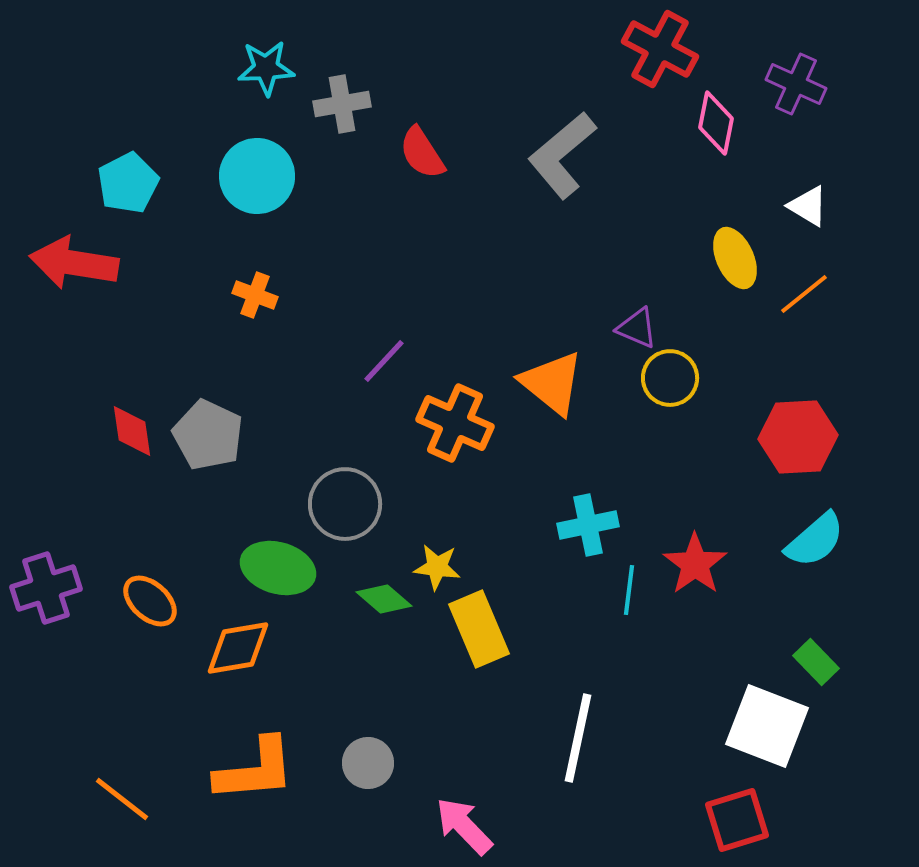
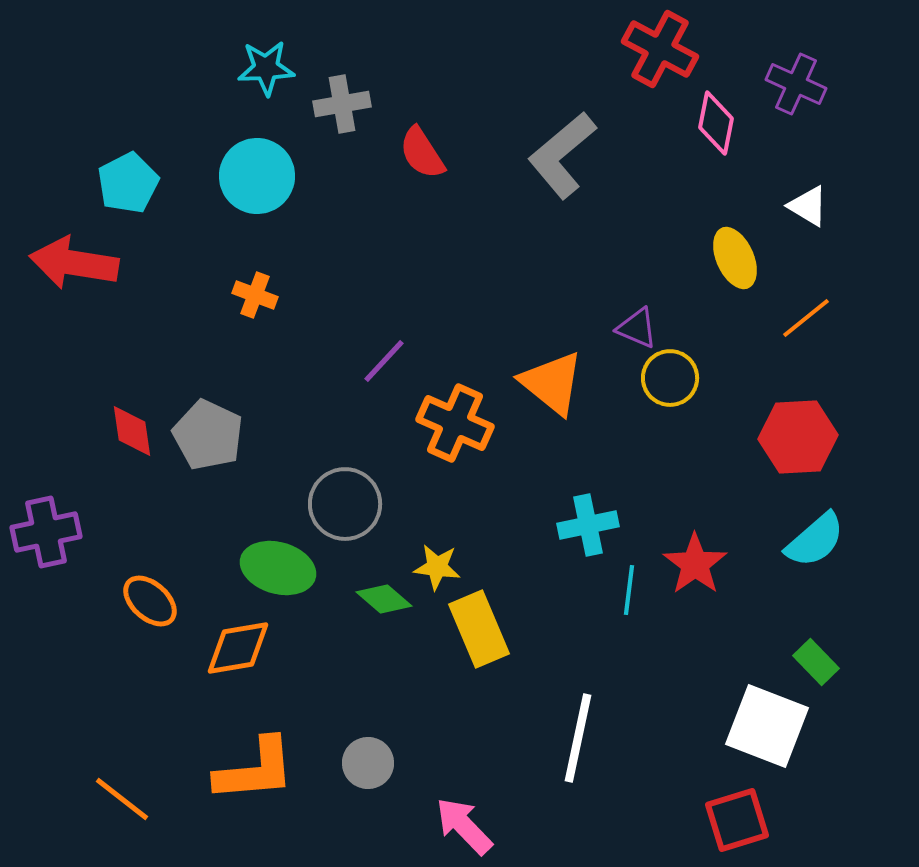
orange line at (804, 294): moved 2 px right, 24 px down
purple cross at (46, 588): moved 56 px up; rotated 6 degrees clockwise
